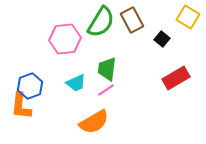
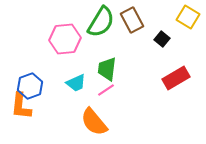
orange semicircle: rotated 80 degrees clockwise
